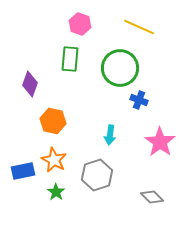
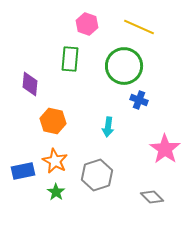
pink hexagon: moved 7 px right
green circle: moved 4 px right, 2 px up
purple diamond: rotated 15 degrees counterclockwise
cyan arrow: moved 2 px left, 8 px up
pink star: moved 5 px right, 7 px down
orange star: moved 1 px right, 1 px down
